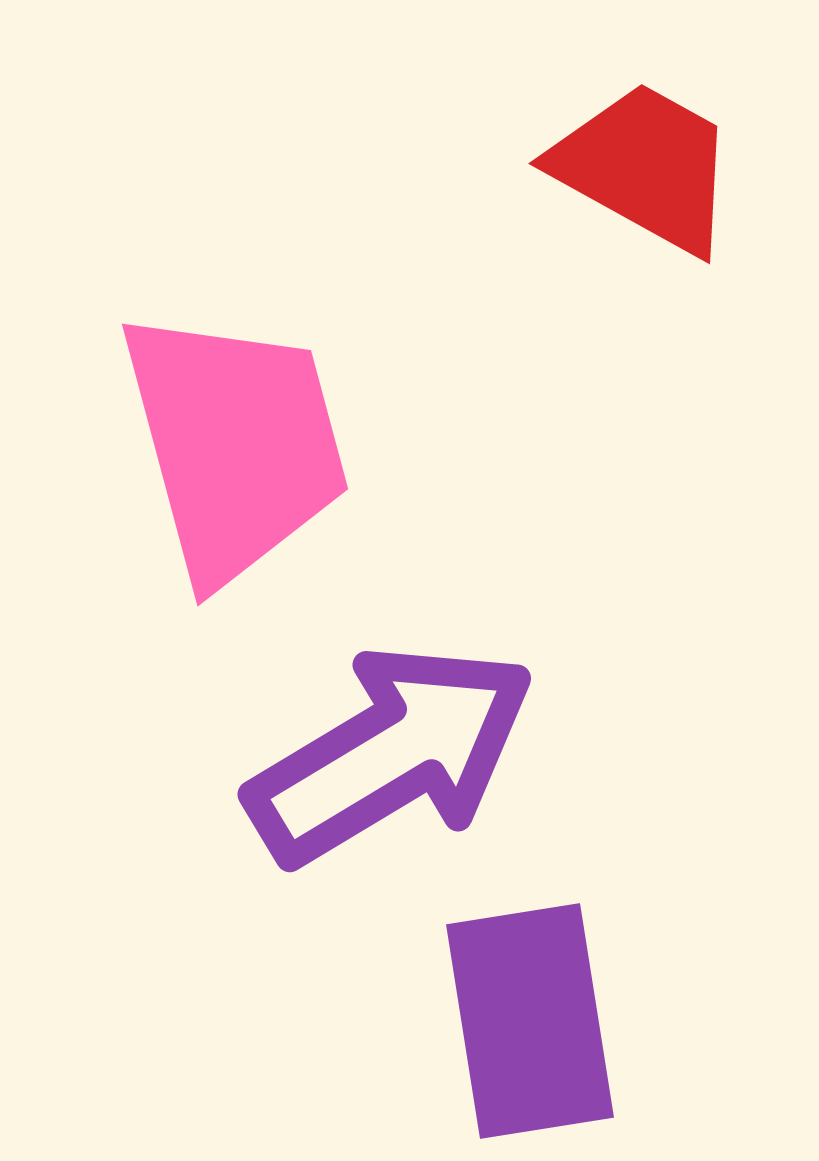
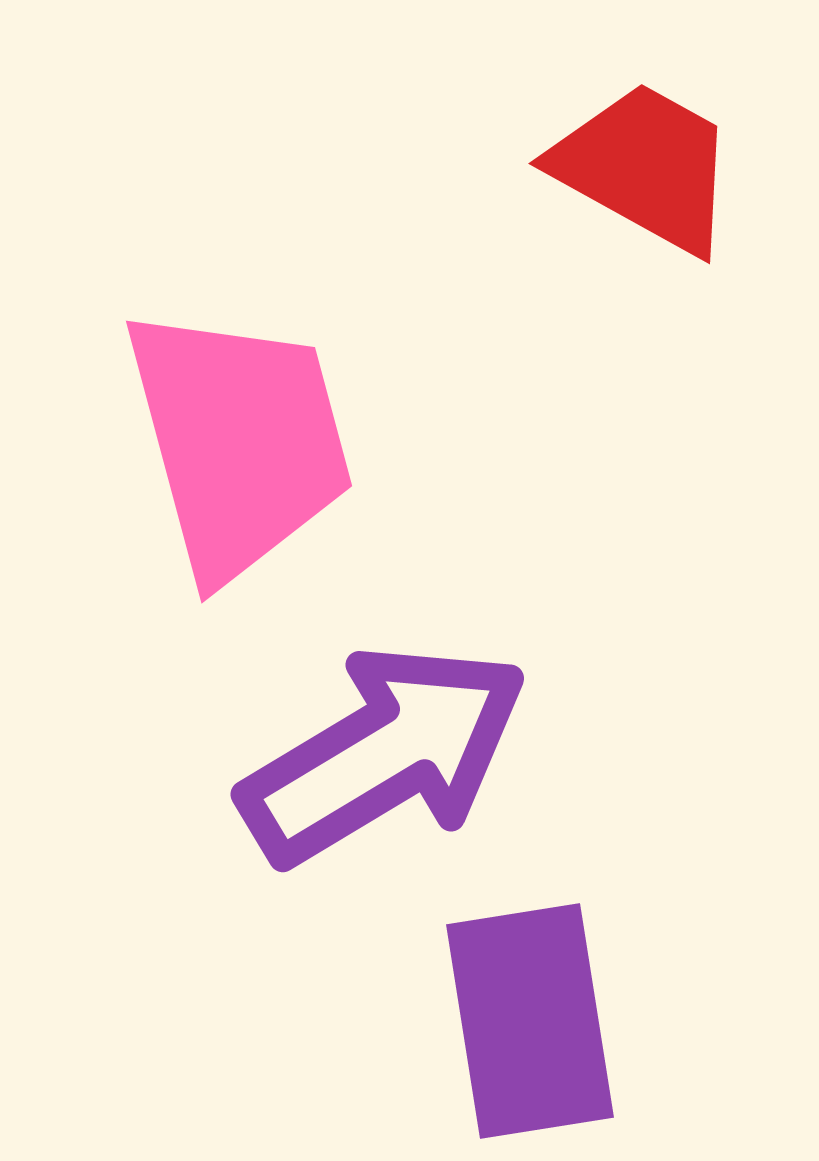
pink trapezoid: moved 4 px right, 3 px up
purple arrow: moved 7 px left
